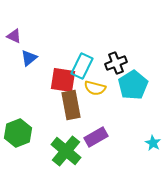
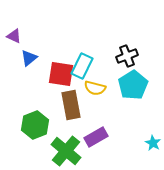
black cross: moved 11 px right, 7 px up
red square: moved 2 px left, 6 px up
green hexagon: moved 17 px right, 8 px up
